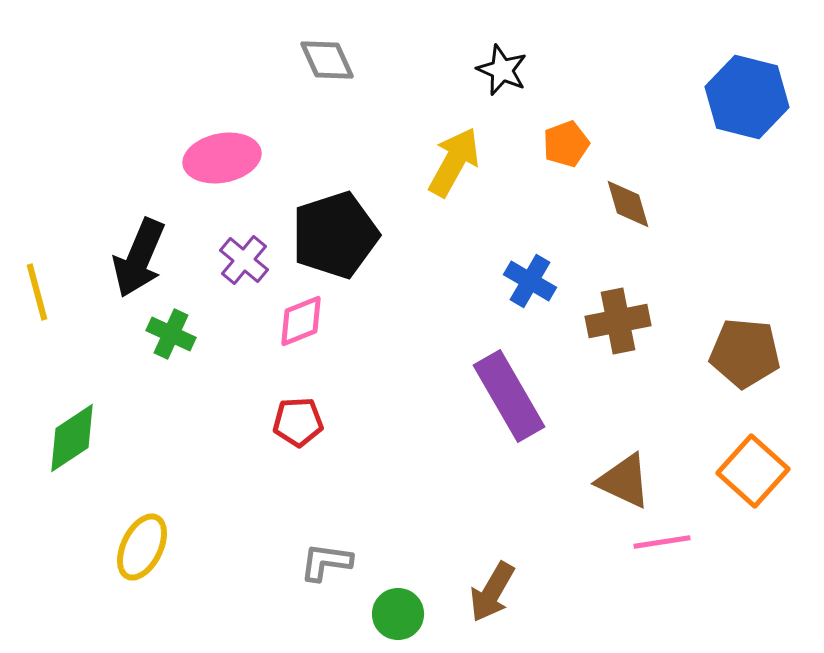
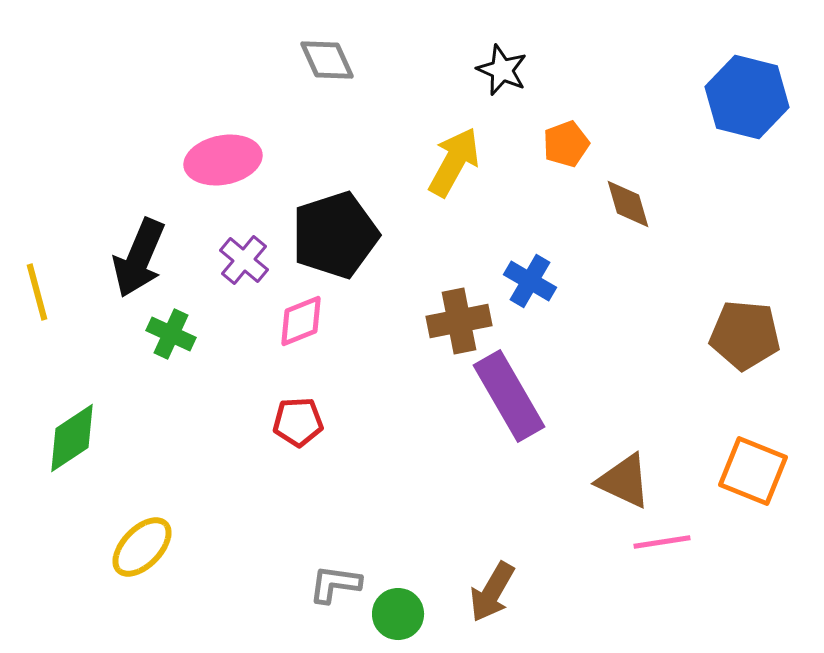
pink ellipse: moved 1 px right, 2 px down
brown cross: moved 159 px left
brown pentagon: moved 18 px up
orange square: rotated 20 degrees counterclockwise
yellow ellipse: rotated 18 degrees clockwise
gray L-shape: moved 9 px right, 22 px down
